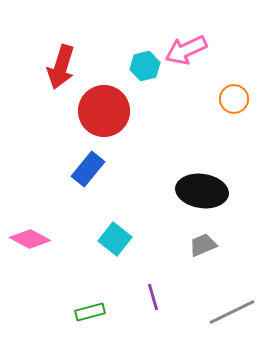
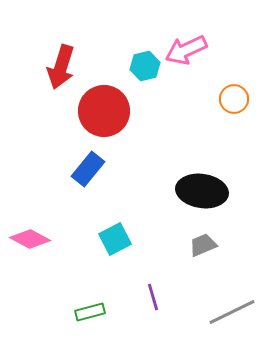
cyan square: rotated 24 degrees clockwise
